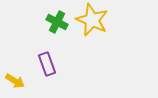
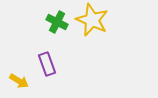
yellow arrow: moved 4 px right
